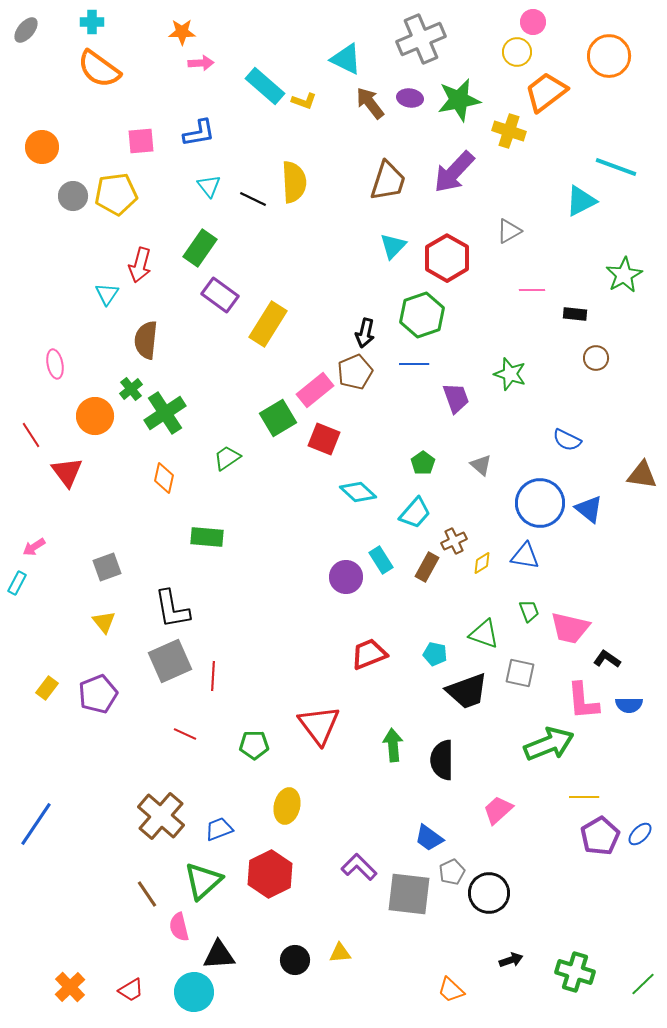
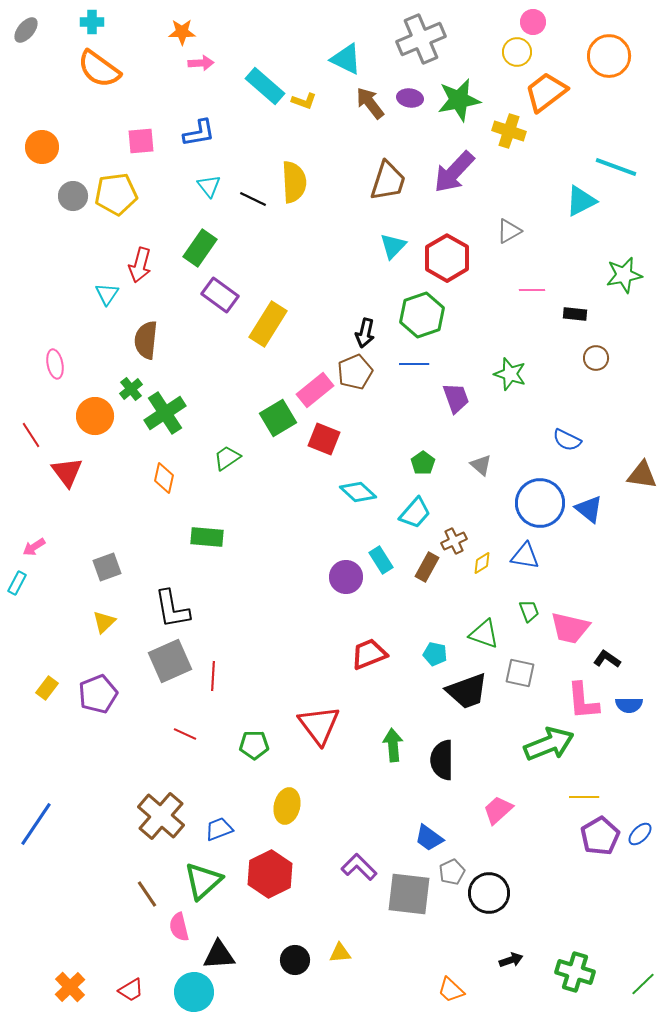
green star at (624, 275): rotated 18 degrees clockwise
yellow triangle at (104, 622): rotated 25 degrees clockwise
